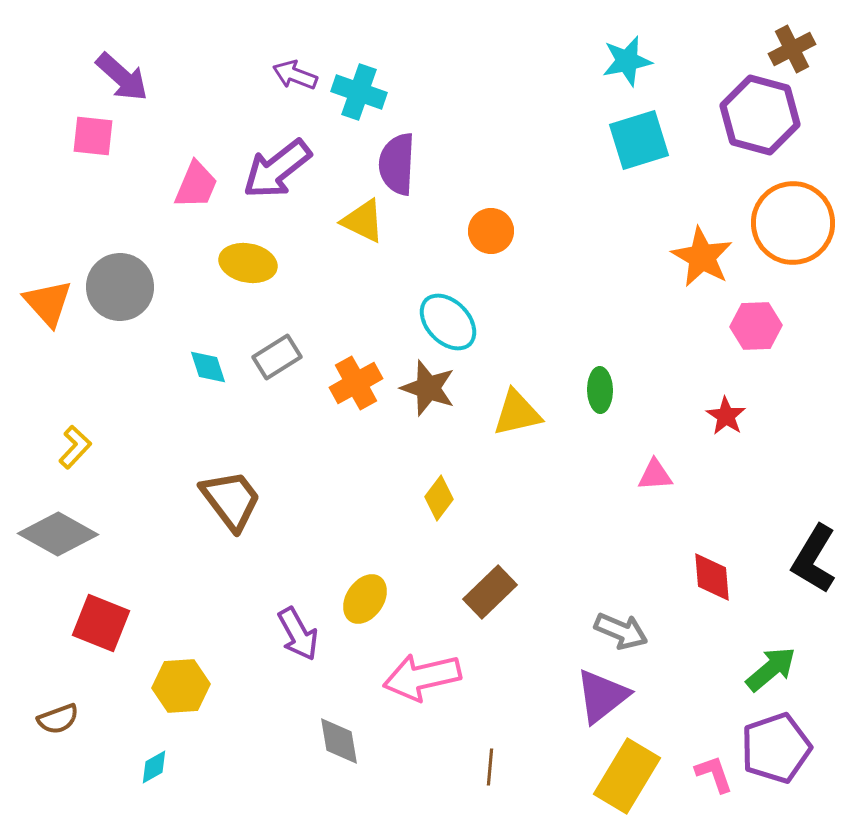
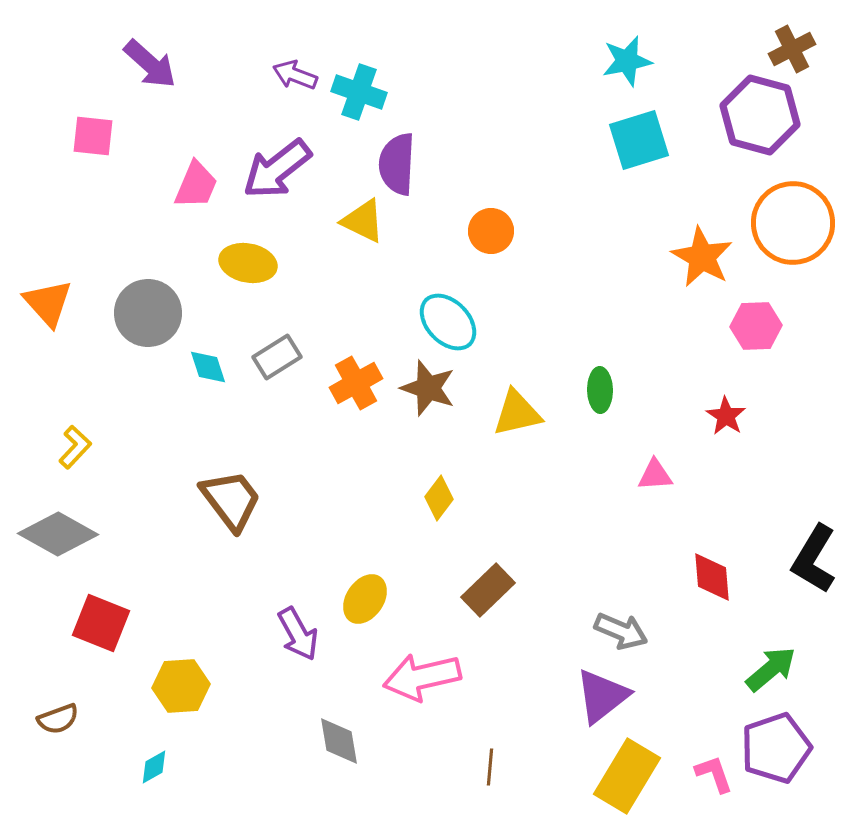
purple arrow at (122, 77): moved 28 px right, 13 px up
gray circle at (120, 287): moved 28 px right, 26 px down
brown rectangle at (490, 592): moved 2 px left, 2 px up
